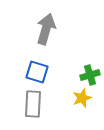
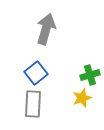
blue square: moved 1 px left, 1 px down; rotated 35 degrees clockwise
